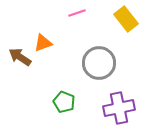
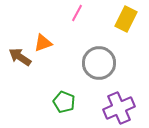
pink line: rotated 42 degrees counterclockwise
yellow rectangle: rotated 65 degrees clockwise
purple cross: rotated 12 degrees counterclockwise
